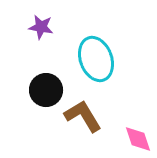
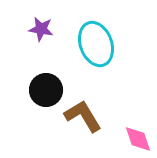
purple star: moved 2 px down
cyan ellipse: moved 15 px up
